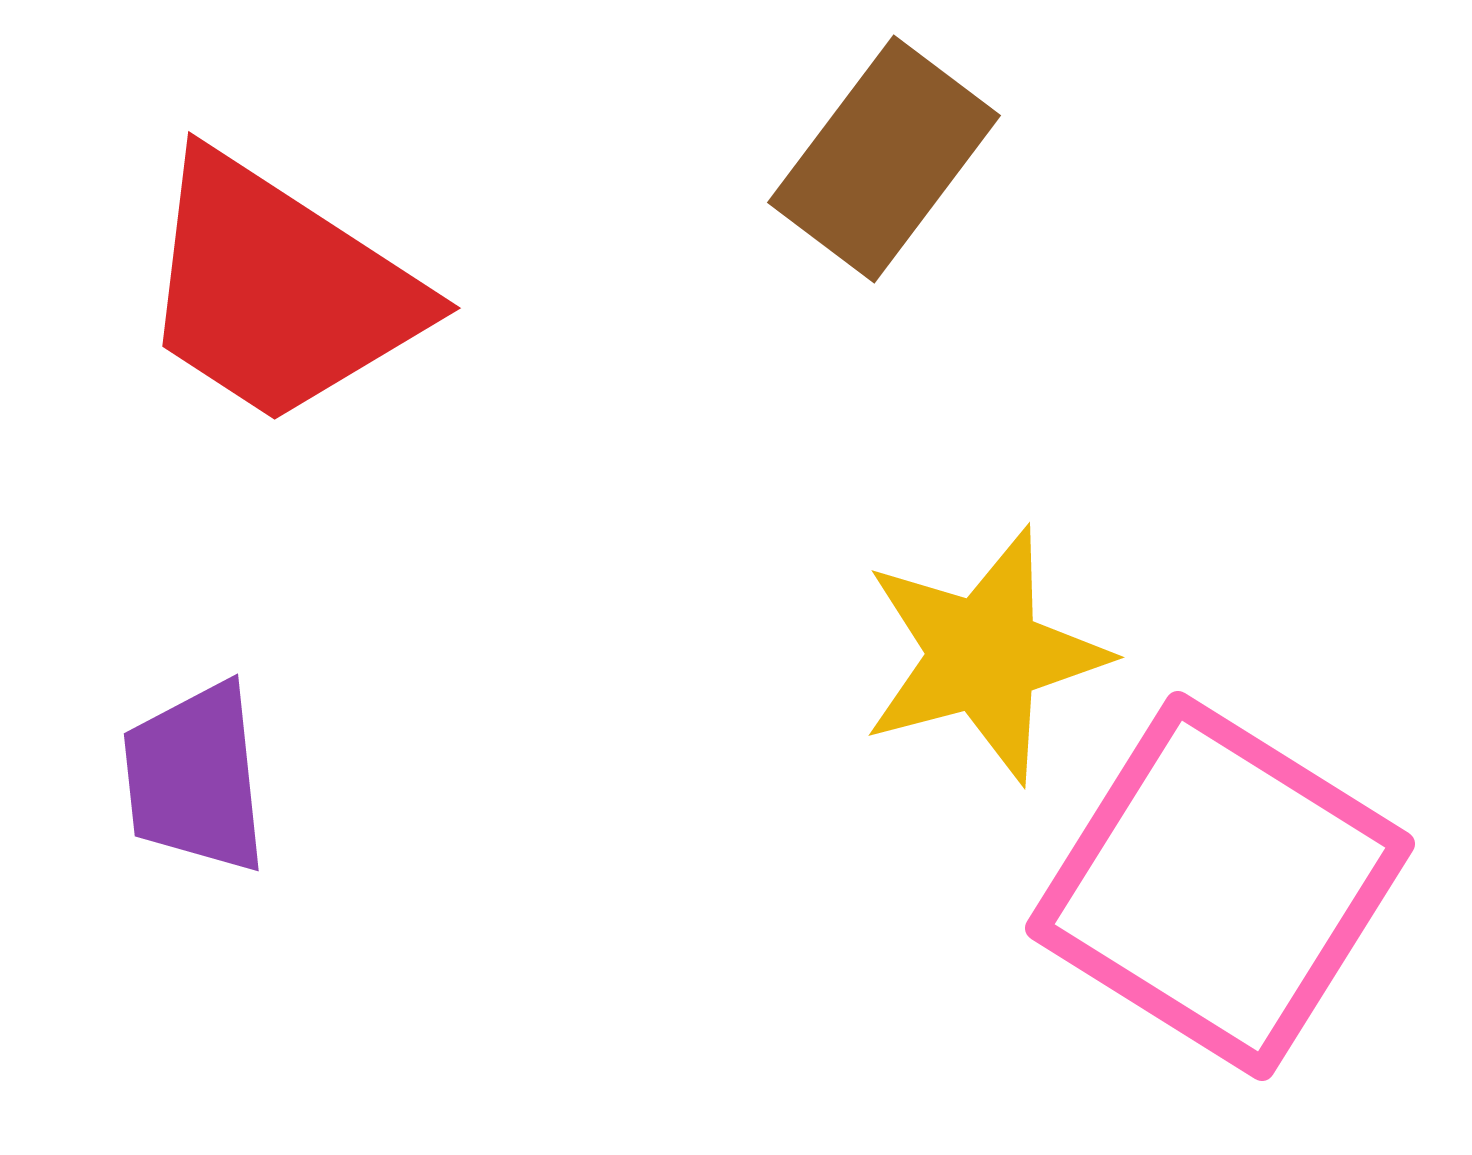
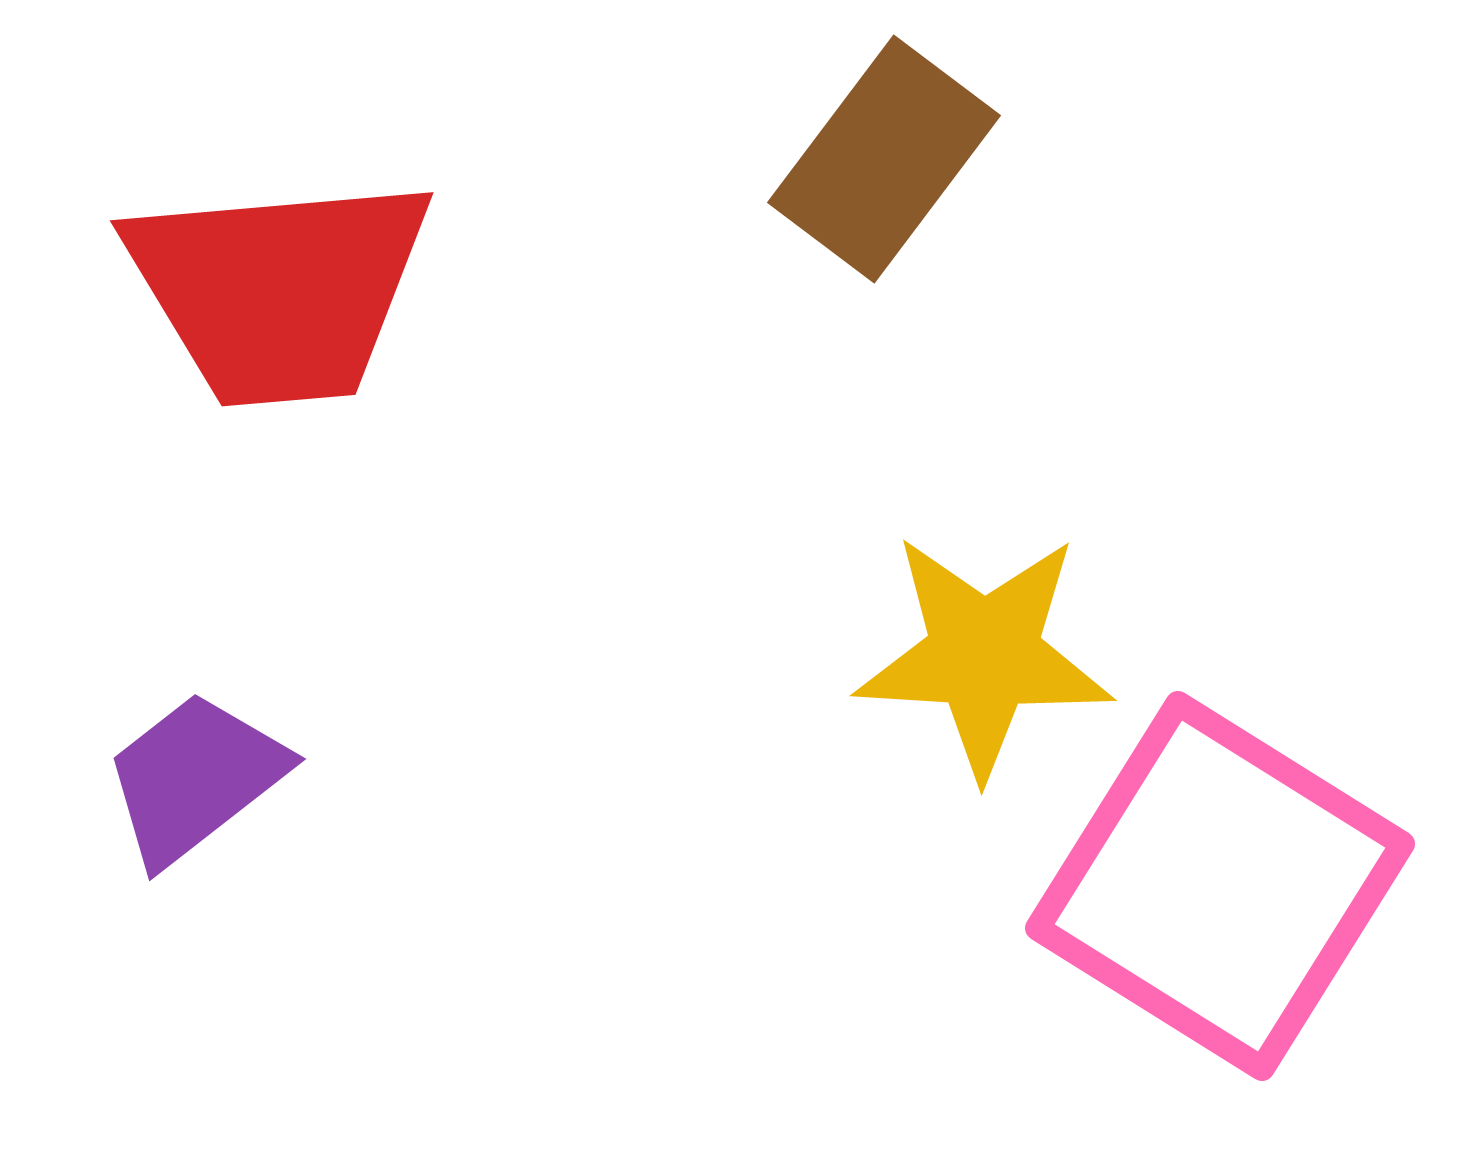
red trapezoid: rotated 38 degrees counterclockwise
yellow star: rotated 18 degrees clockwise
purple trapezoid: rotated 58 degrees clockwise
